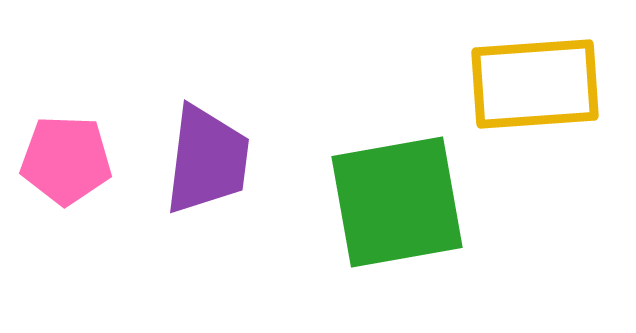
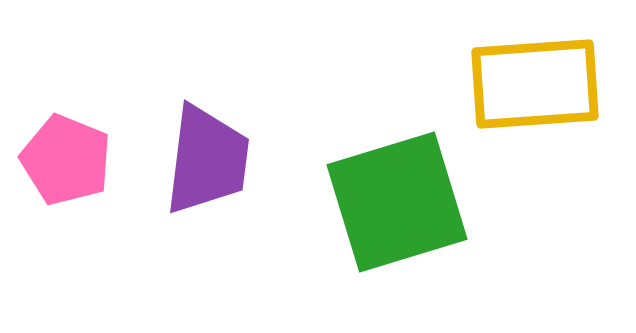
pink pentagon: rotated 20 degrees clockwise
green square: rotated 7 degrees counterclockwise
